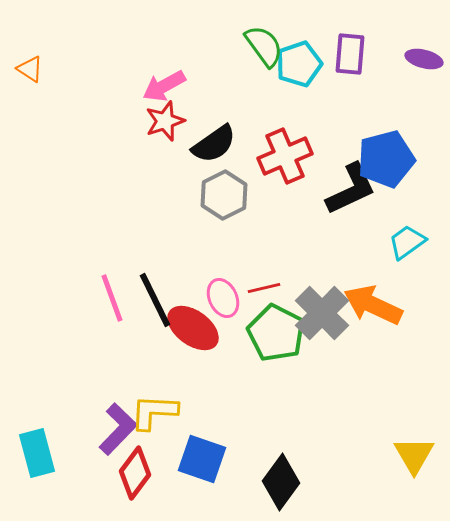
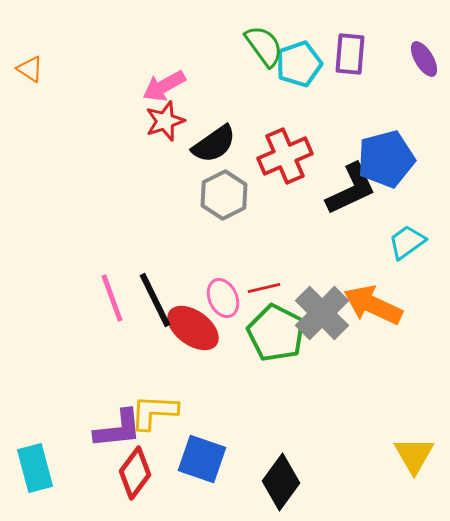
purple ellipse: rotated 45 degrees clockwise
purple L-shape: rotated 40 degrees clockwise
cyan rectangle: moved 2 px left, 15 px down
